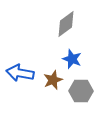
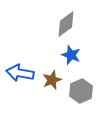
blue star: moved 1 px left, 4 px up
brown star: moved 1 px left
gray hexagon: rotated 25 degrees counterclockwise
